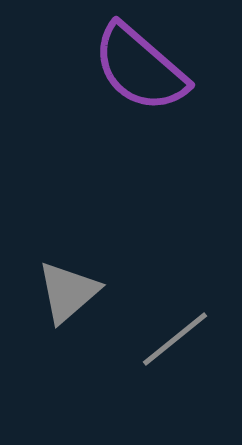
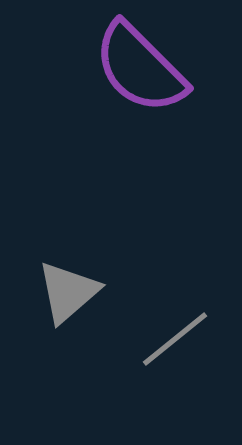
purple semicircle: rotated 4 degrees clockwise
